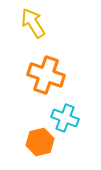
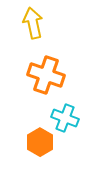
yellow arrow: rotated 20 degrees clockwise
orange hexagon: rotated 16 degrees counterclockwise
